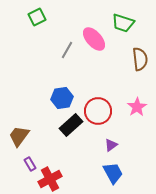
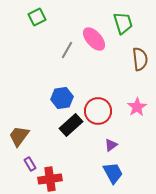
green trapezoid: rotated 125 degrees counterclockwise
red cross: rotated 20 degrees clockwise
